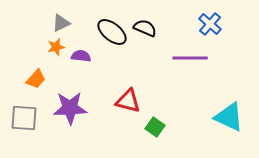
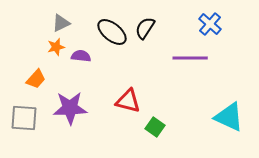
black semicircle: rotated 80 degrees counterclockwise
